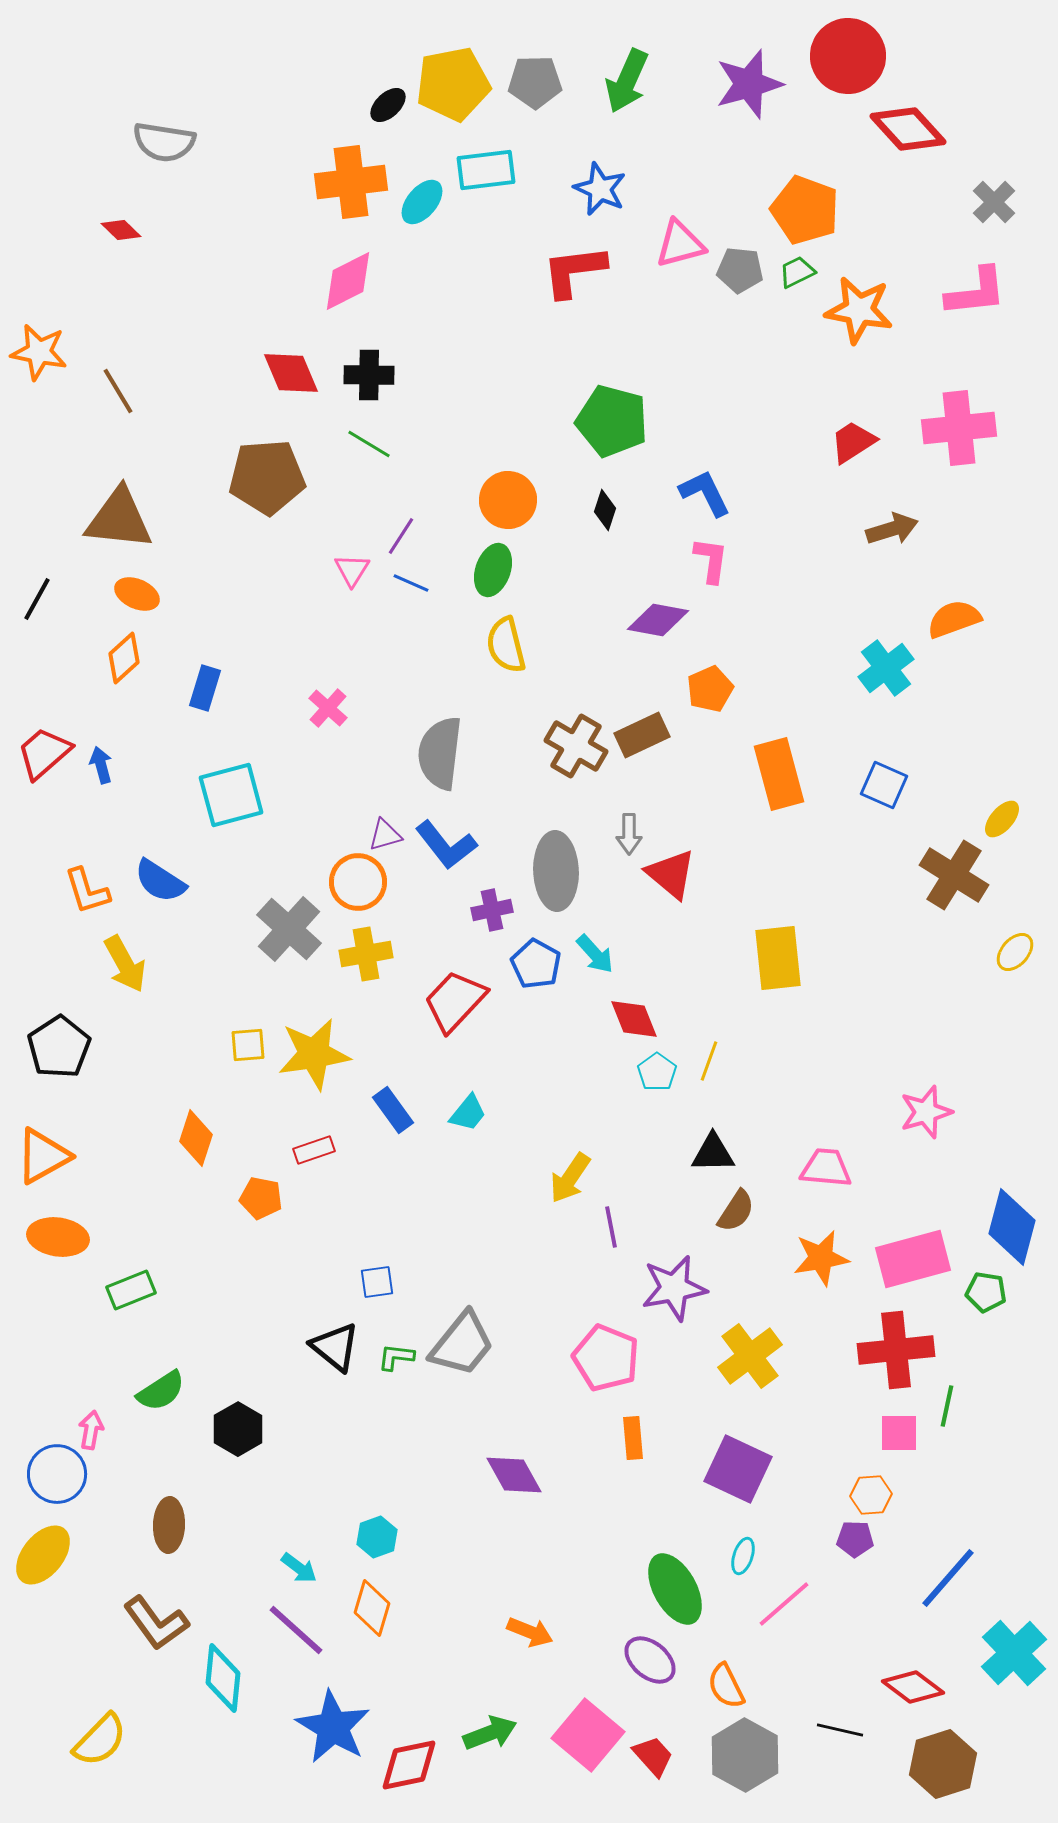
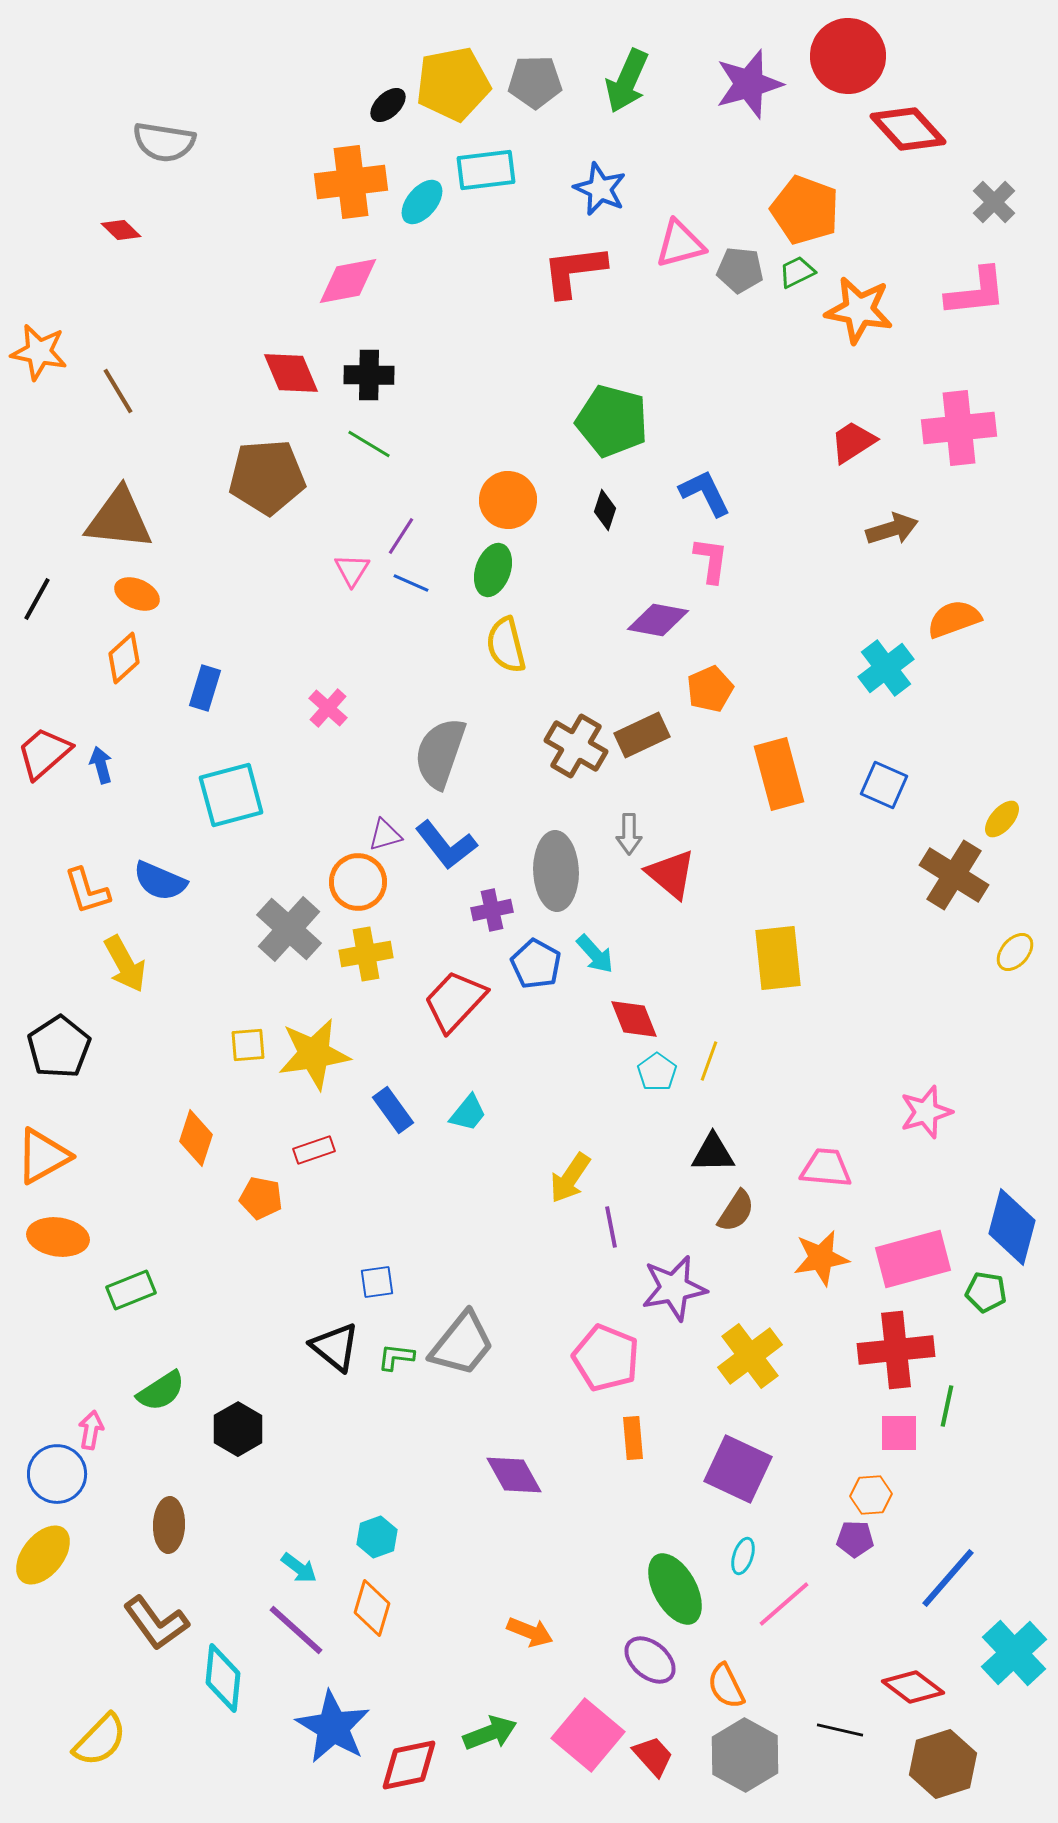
pink diamond at (348, 281): rotated 16 degrees clockwise
gray semicircle at (440, 753): rotated 12 degrees clockwise
blue semicircle at (160, 881): rotated 10 degrees counterclockwise
